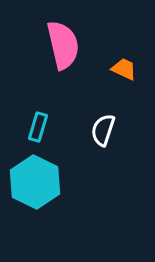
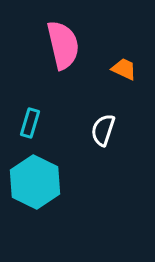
cyan rectangle: moved 8 px left, 4 px up
